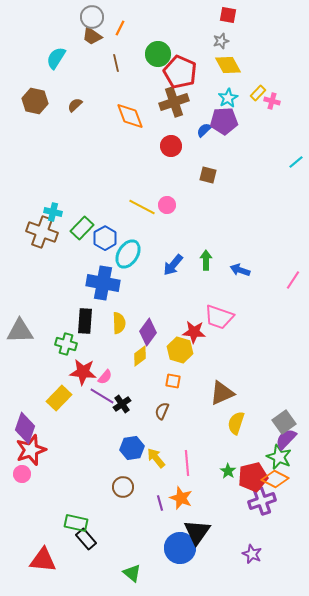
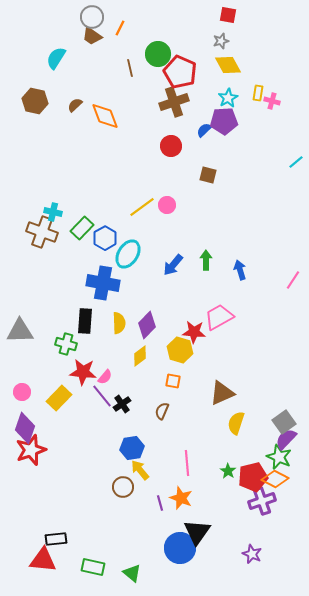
brown line at (116, 63): moved 14 px right, 5 px down
yellow rectangle at (258, 93): rotated 35 degrees counterclockwise
orange diamond at (130, 116): moved 25 px left
yellow line at (142, 207): rotated 64 degrees counterclockwise
blue arrow at (240, 270): rotated 54 degrees clockwise
pink trapezoid at (219, 317): rotated 132 degrees clockwise
purple diamond at (148, 332): moved 1 px left, 7 px up; rotated 8 degrees clockwise
purple line at (102, 396): rotated 20 degrees clockwise
yellow arrow at (156, 458): moved 16 px left, 12 px down
pink circle at (22, 474): moved 82 px up
green rectangle at (76, 523): moved 17 px right, 44 px down
black rectangle at (86, 539): moved 30 px left; rotated 55 degrees counterclockwise
